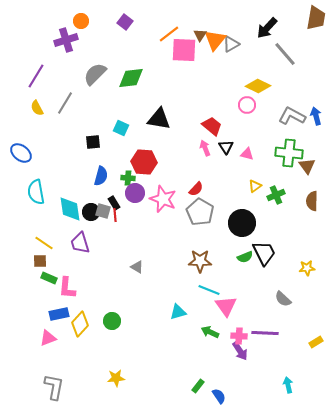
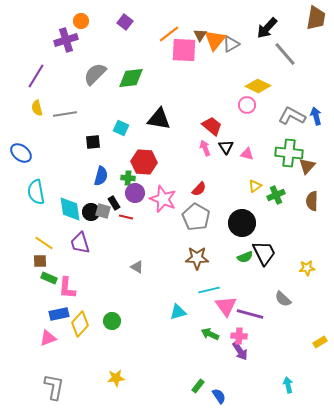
gray line at (65, 103): moved 11 px down; rotated 50 degrees clockwise
yellow semicircle at (37, 108): rotated 14 degrees clockwise
brown triangle at (307, 166): rotated 18 degrees clockwise
red semicircle at (196, 189): moved 3 px right
gray pentagon at (200, 212): moved 4 px left, 5 px down
red line at (115, 215): moved 11 px right, 2 px down; rotated 72 degrees counterclockwise
brown star at (200, 261): moved 3 px left, 3 px up
cyan line at (209, 290): rotated 35 degrees counterclockwise
green arrow at (210, 332): moved 2 px down
purple line at (265, 333): moved 15 px left, 19 px up; rotated 12 degrees clockwise
yellow rectangle at (316, 342): moved 4 px right
